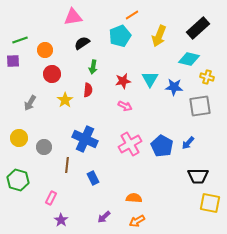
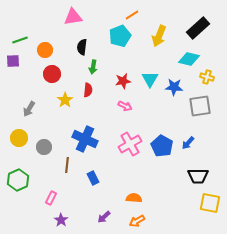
black semicircle: moved 4 px down; rotated 49 degrees counterclockwise
gray arrow: moved 1 px left, 6 px down
green hexagon: rotated 20 degrees clockwise
